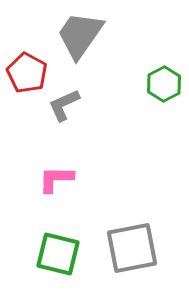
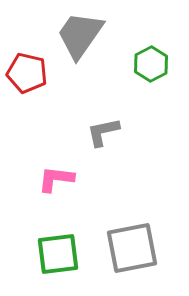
red pentagon: rotated 15 degrees counterclockwise
green hexagon: moved 13 px left, 20 px up
gray L-shape: moved 39 px right, 27 px down; rotated 12 degrees clockwise
pink L-shape: rotated 6 degrees clockwise
green square: rotated 21 degrees counterclockwise
